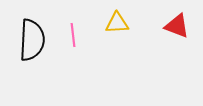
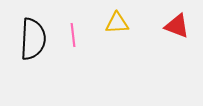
black semicircle: moved 1 px right, 1 px up
